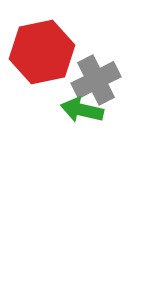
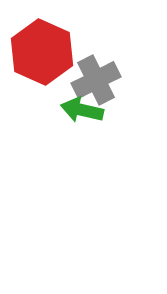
red hexagon: rotated 24 degrees counterclockwise
